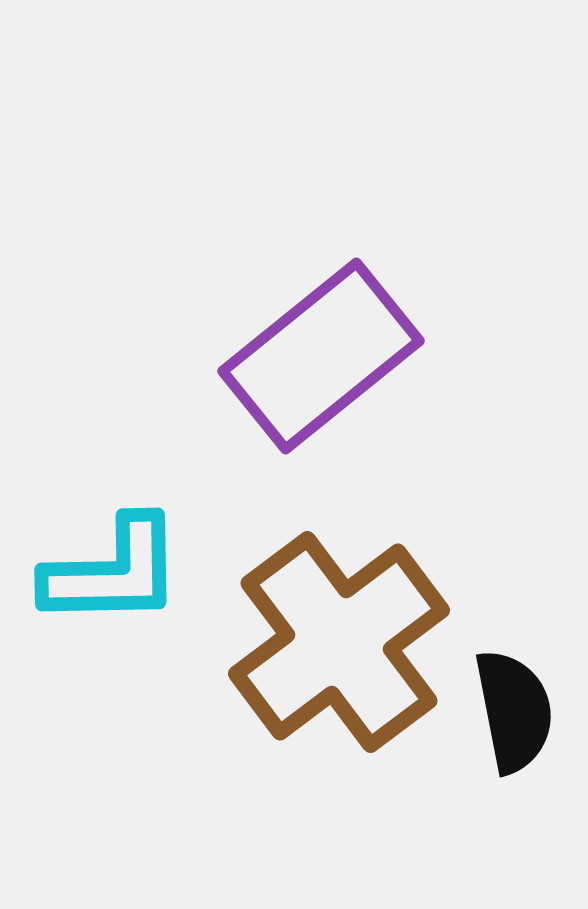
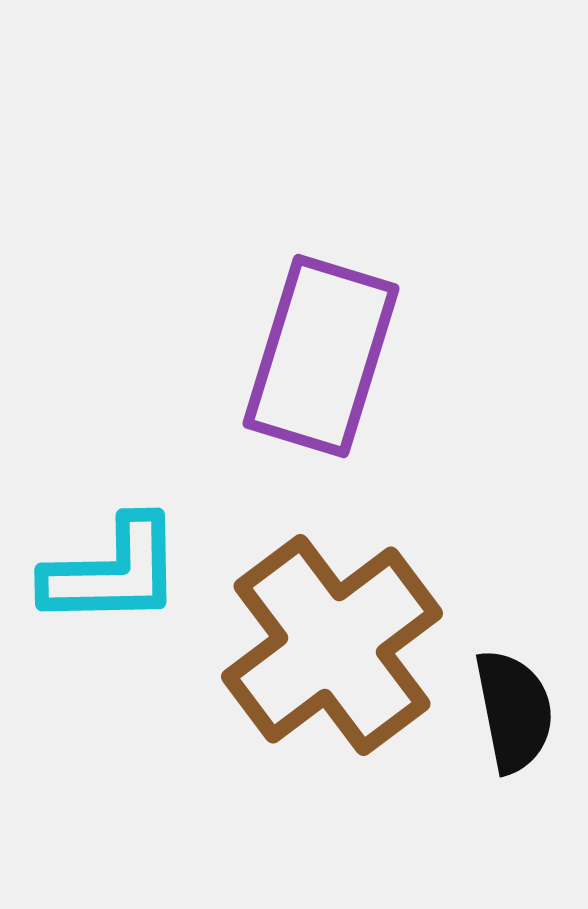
purple rectangle: rotated 34 degrees counterclockwise
brown cross: moved 7 px left, 3 px down
